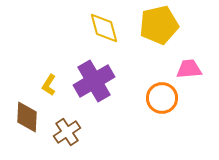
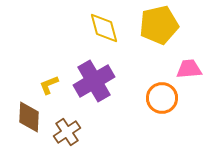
yellow L-shape: rotated 35 degrees clockwise
brown diamond: moved 2 px right
